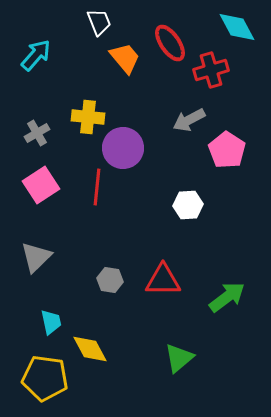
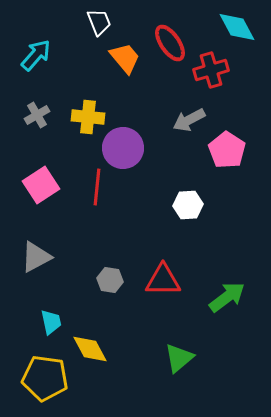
gray cross: moved 18 px up
gray triangle: rotated 16 degrees clockwise
